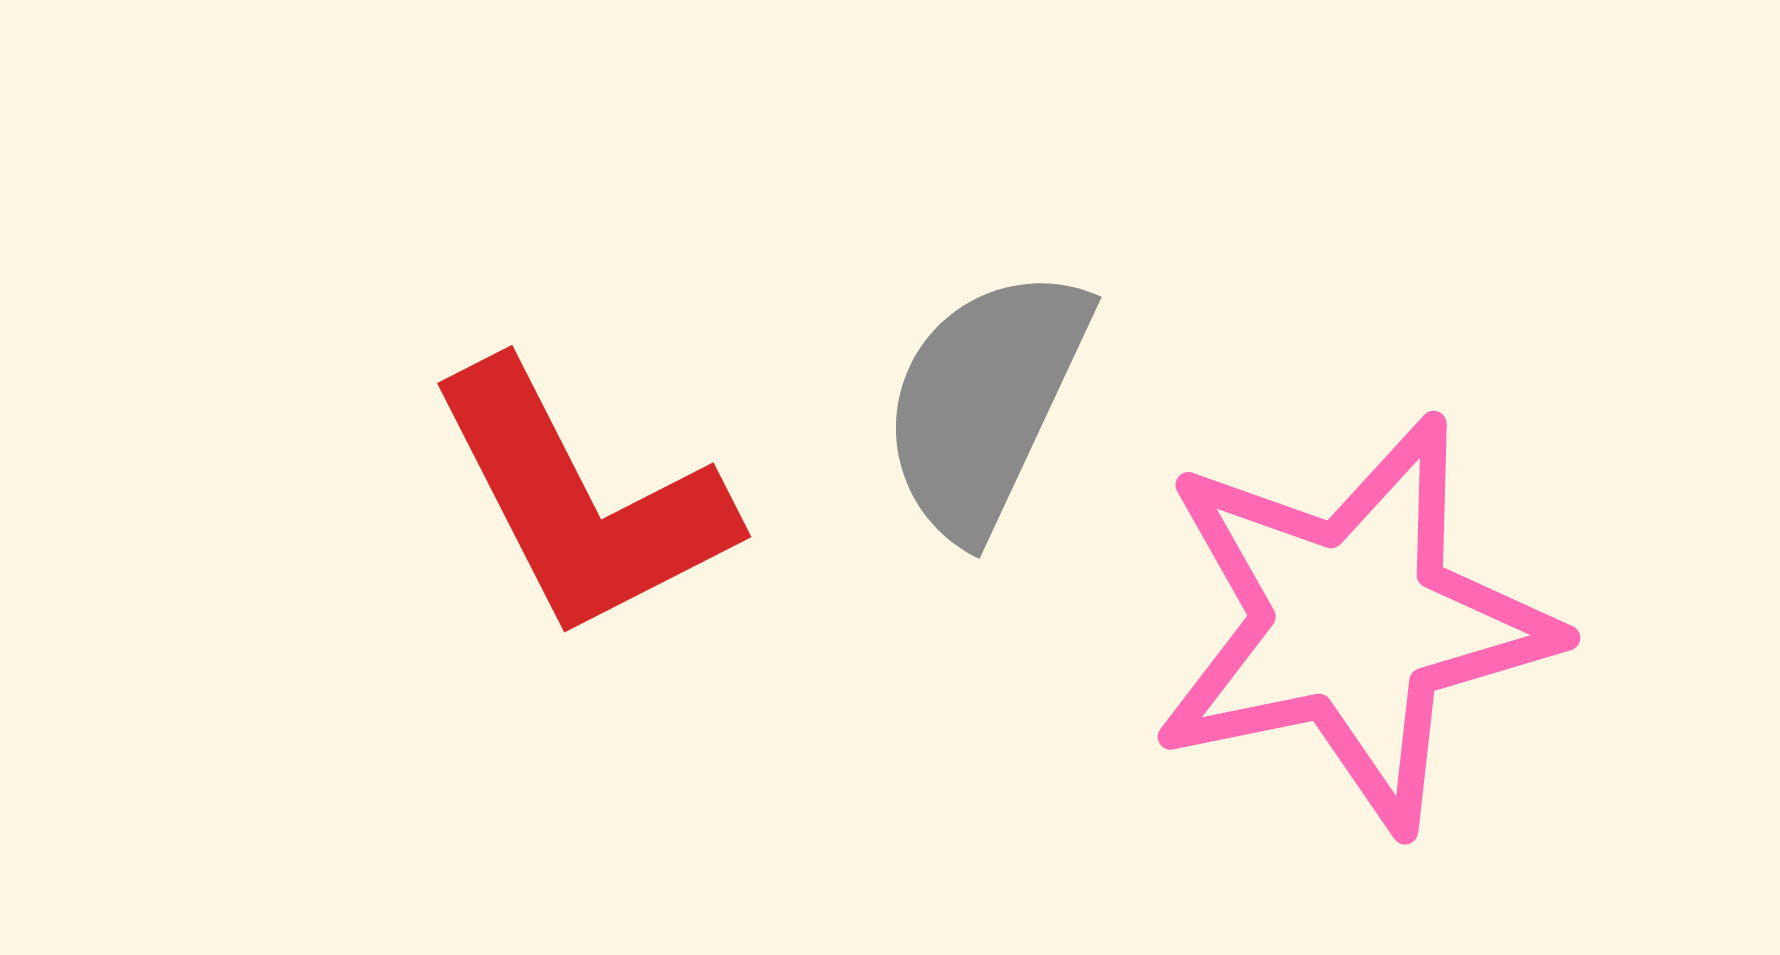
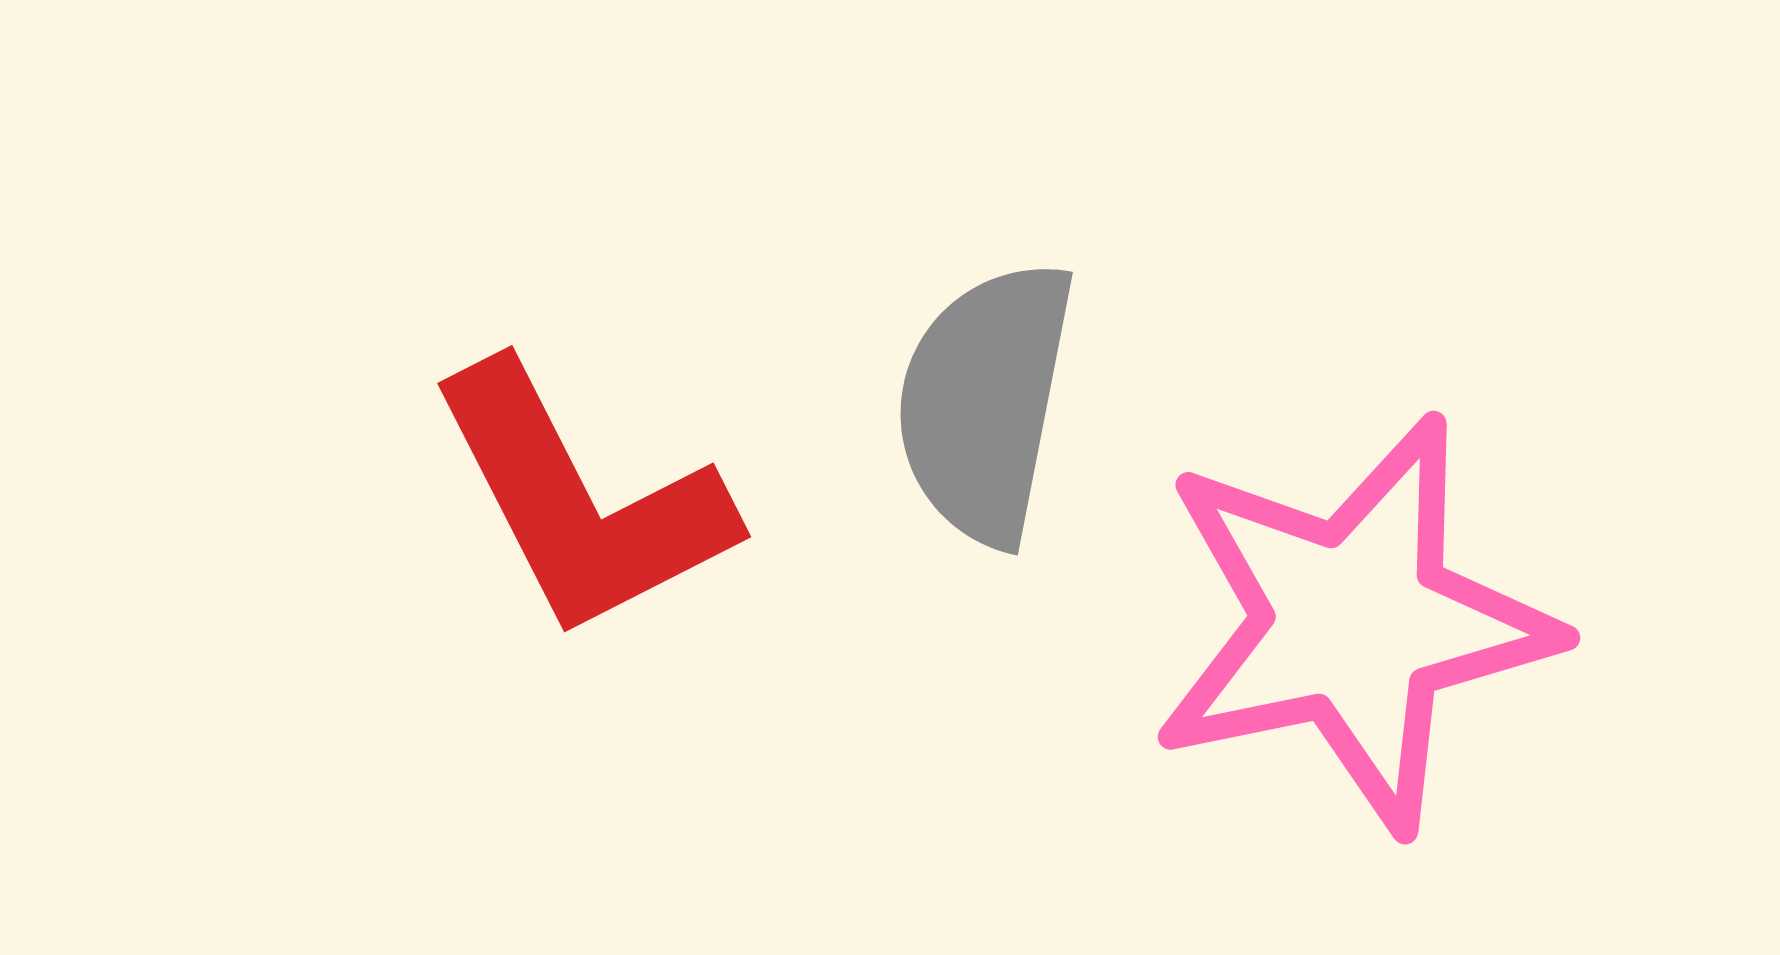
gray semicircle: rotated 14 degrees counterclockwise
